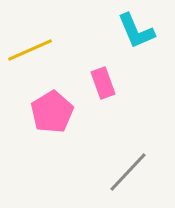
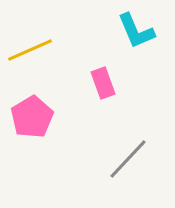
pink pentagon: moved 20 px left, 5 px down
gray line: moved 13 px up
